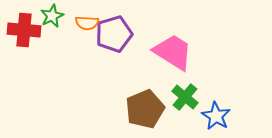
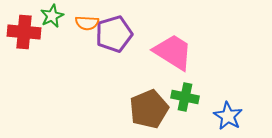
red cross: moved 2 px down
green cross: rotated 28 degrees counterclockwise
brown pentagon: moved 4 px right
blue star: moved 12 px right
